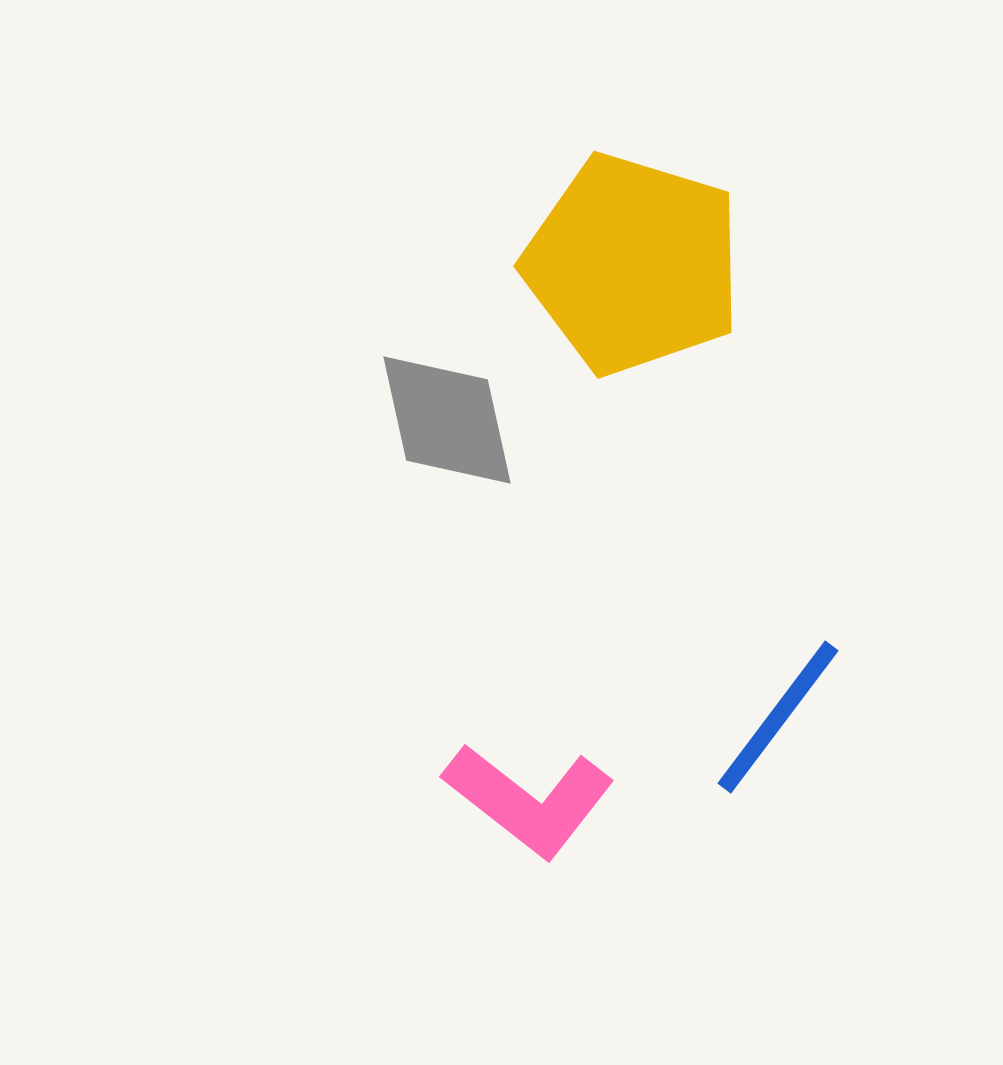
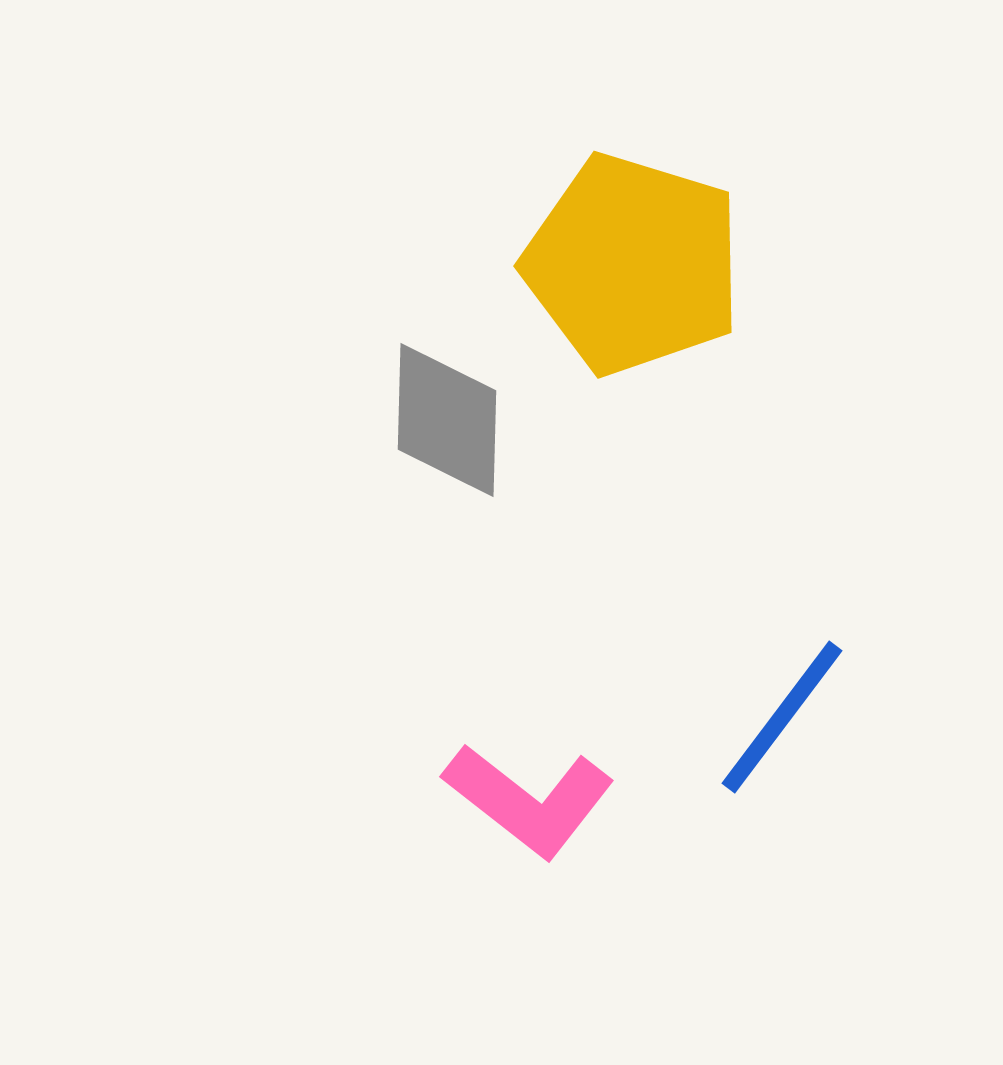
gray diamond: rotated 14 degrees clockwise
blue line: moved 4 px right
